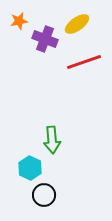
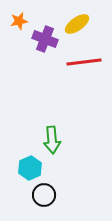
red line: rotated 12 degrees clockwise
cyan hexagon: rotated 10 degrees clockwise
